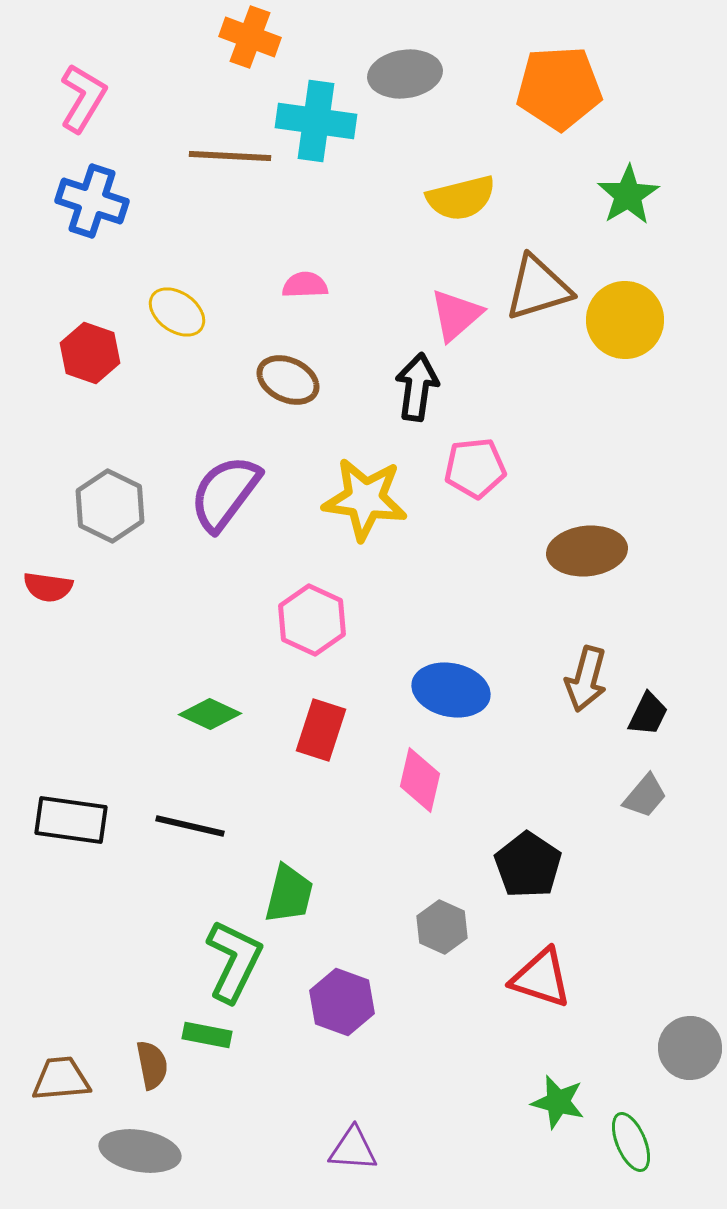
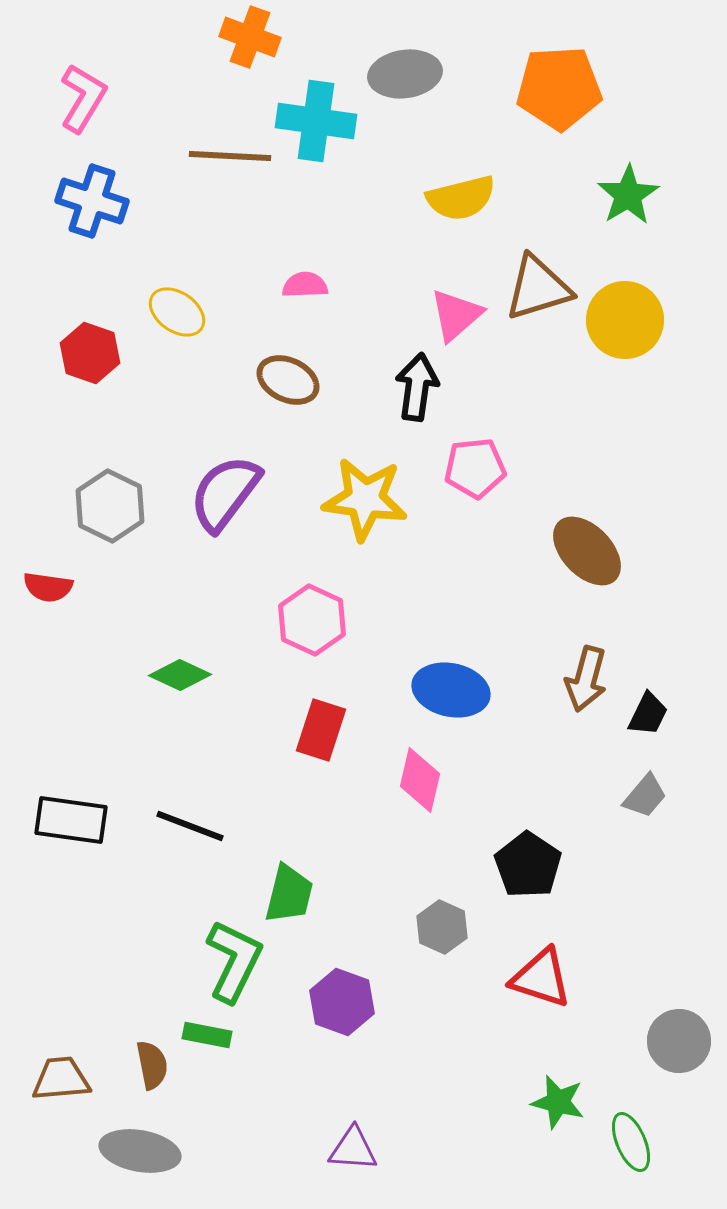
brown ellipse at (587, 551): rotated 52 degrees clockwise
green diamond at (210, 714): moved 30 px left, 39 px up
black line at (190, 826): rotated 8 degrees clockwise
gray circle at (690, 1048): moved 11 px left, 7 px up
